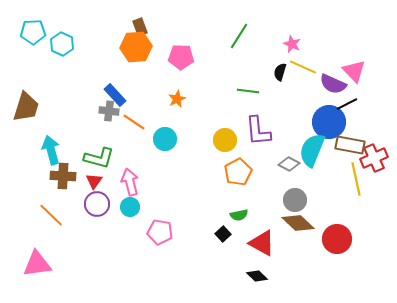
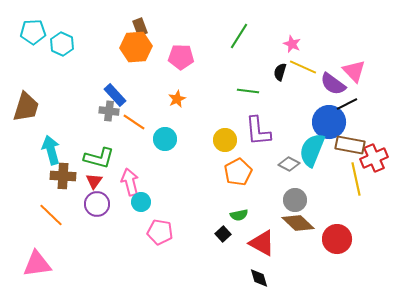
purple semicircle at (333, 84): rotated 12 degrees clockwise
cyan circle at (130, 207): moved 11 px right, 5 px up
black diamond at (257, 276): moved 2 px right, 2 px down; rotated 30 degrees clockwise
